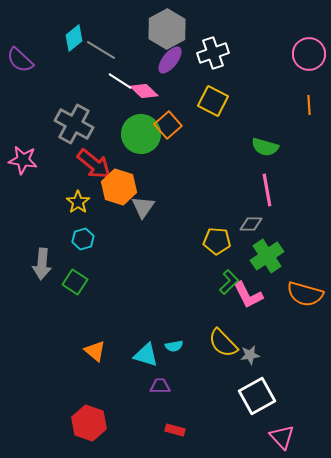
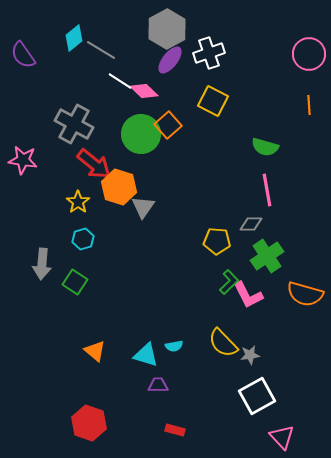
white cross: moved 4 px left
purple semicircle: moved 3 px right, 5 px up; rotated 12 degrees clockwise
purple trapezoid: moved 2 px left, 1 px up
